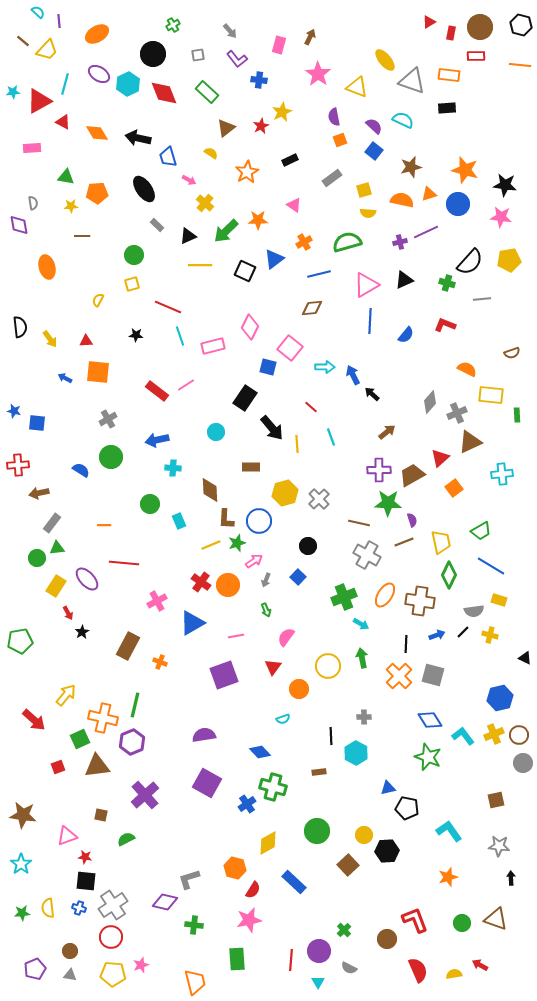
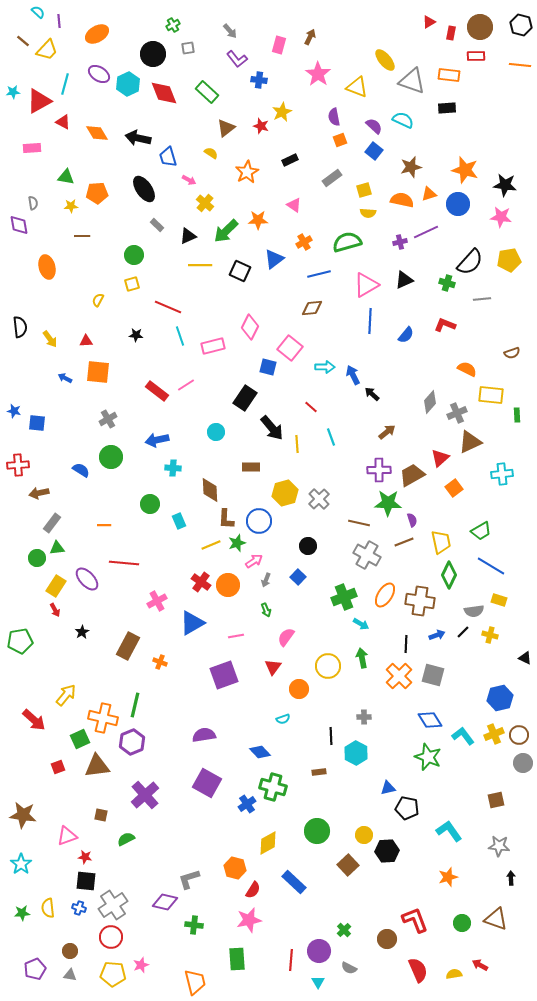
gray square at (198, 55): moved 10 px left, 7 px up
red star at (261, 126): rotated 28 degrees counterclockwise
black square at (245, 271): moved 5 px left
red arrow at (68, 613): moved 13 px left, 3 px up
